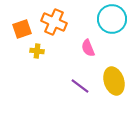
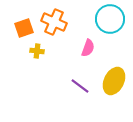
cyan circle: moved 2 px left
orange square: moved 2 px right, 1 px up
pink semicircle: rotated 138 degrees counterclockwise
yellow ellipse: rotated 44 degrees clockwise
